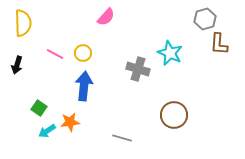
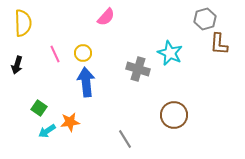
pink line: rotated 36 degrees clockwise
blue arrow: moved 2 px right, 4 px up; rotated 12 degrees counterclockwise
gray line: moved 3 px right, 1 px down; rotated 42 degrees clockwise
